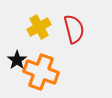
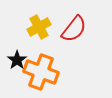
red semicircle: rotated 52 degrees clockwise
